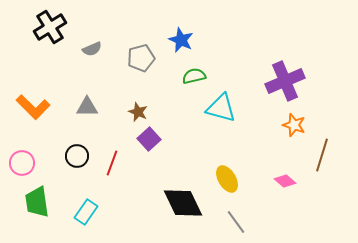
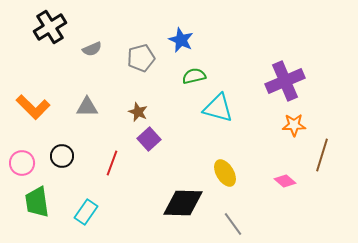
cyan triangle: moved 3 px left
orange star: rotated 20 degrees counterclockwise
black circle: moved 15 px left
yellow ellipse: moved 2 px left, 6 px up
black diamond: rotated 63 degrees counterclockwise
gray line: moved 3 px left, 2 px down
